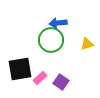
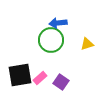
black square: moved 6 px down
